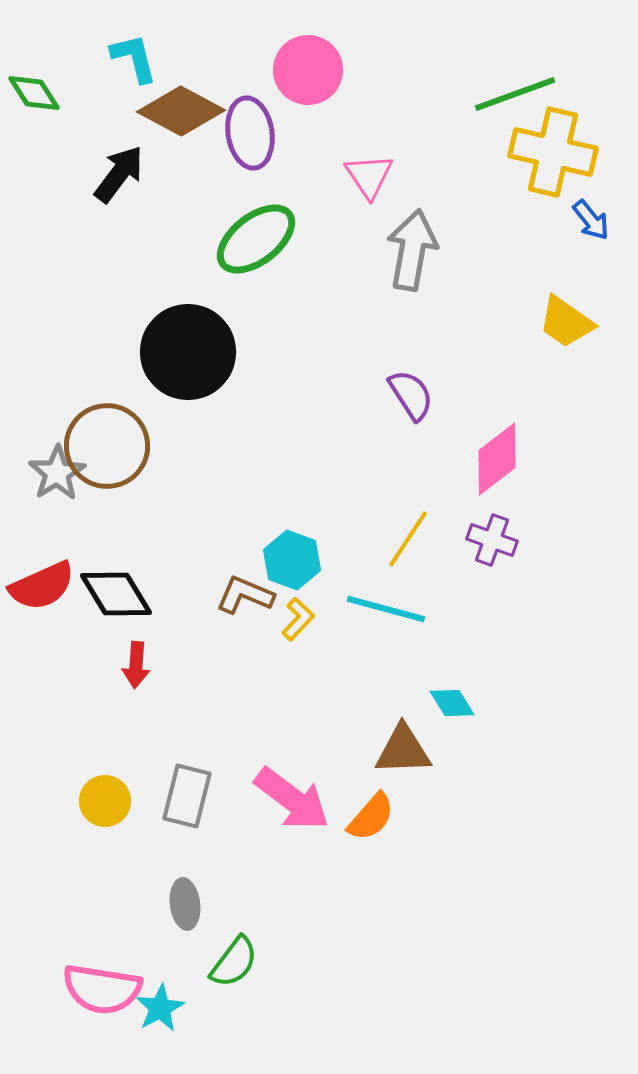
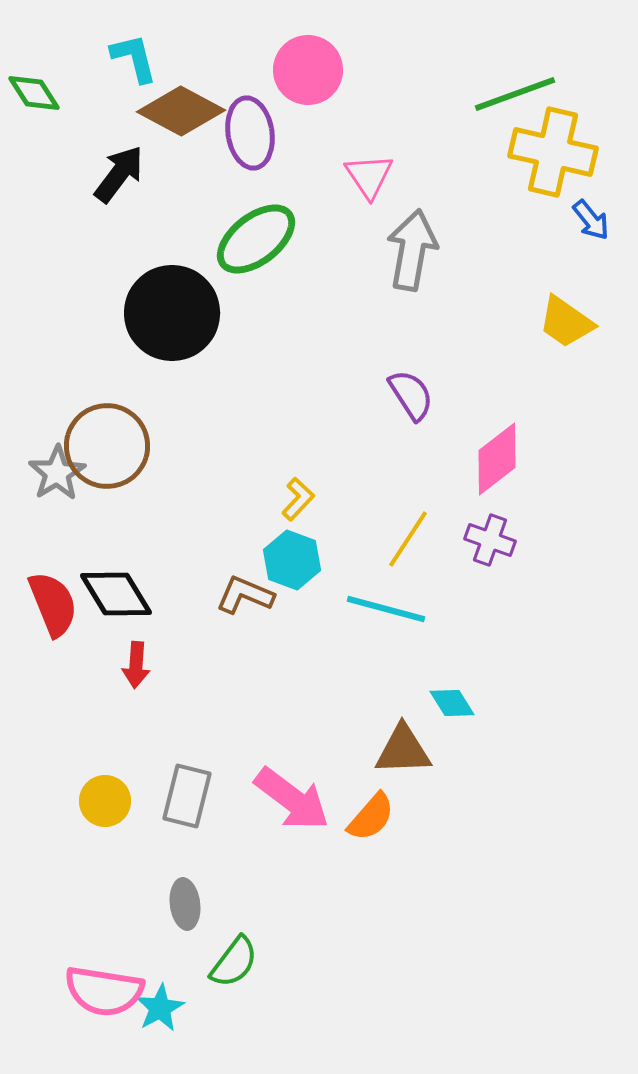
black circle: moved 16 px left, 39 px up
purple cross: moved 2 px left
red semicircle: moved 11 px right, 18 px down; rotated 88 degrees counterclockwise
yellow L-shape: moved 120 px up
pink semicircle: moved 2 px right, 2 px down
